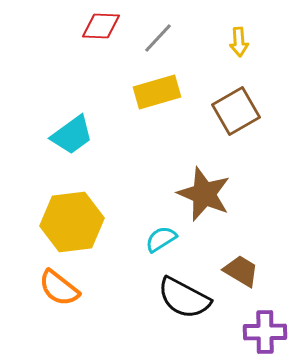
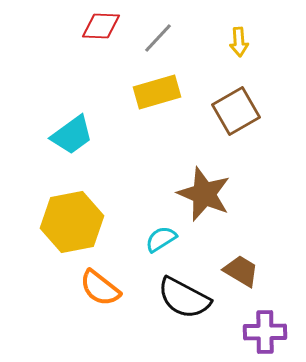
yellow hexagon: rotated 4 degrees counterclockwise
orange semicircle: moved 41 px right
